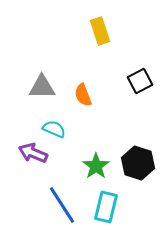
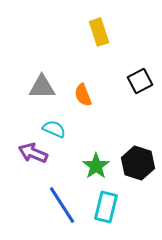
yellow rectangle: moved 1 px left, 1 px down
